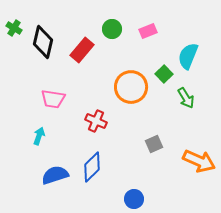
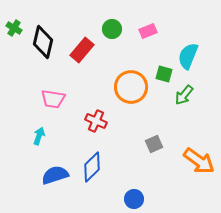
green square: rotated 30 degrees counterclockwise
green arrow: moved 2 px left, 3 px up; rotated 70 degrees clockwise
orange arrow: rotated 12 degrees clockwise
